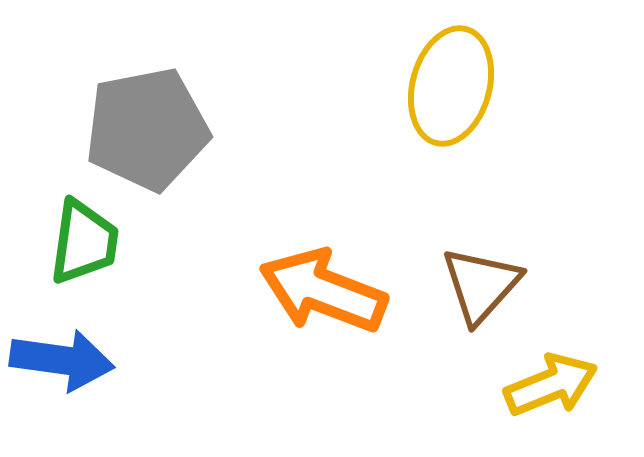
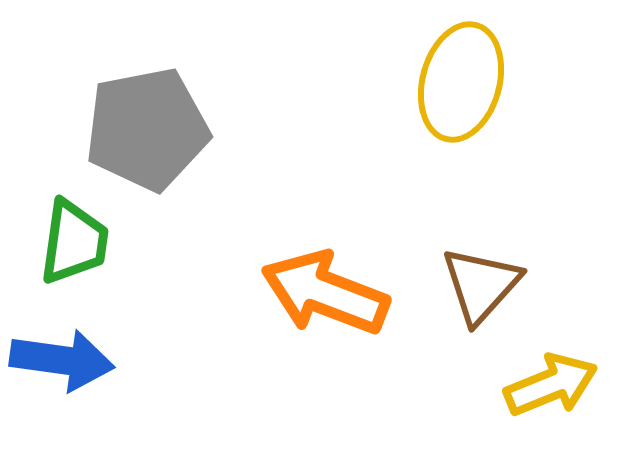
yellow ellipse: moved 10 px right, 4 px up
green trapezoid: moved 10 px left
orange arrow: moved 2 px right, 2 px down
